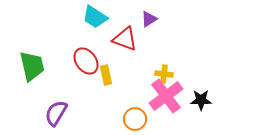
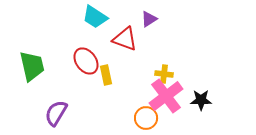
orange circle: moved 11 px right, 1 px up
